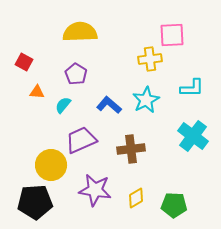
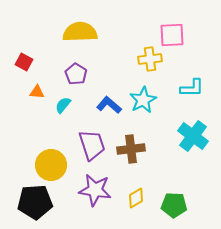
cyan star: moved 3 px left
purple trapezoid: moved 11 px right, 5 px down; rotated 96 degrees clockwise
